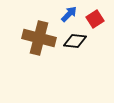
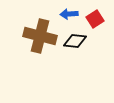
blue arrow: rotated 138 degrees counterclockwise
brown cross: moved 1 px right, 2 px up
